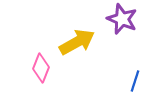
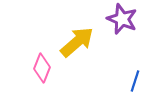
yellow arrow: rotated 12 degrees counterclockwise
pink diamond: moved 1 px right
